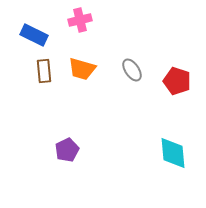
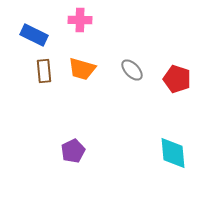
pink cross: rotated 15 degrees clockwise
gray ellipse: rotated 10 degrees counterclockwise
red pentagon: moved 2 px up
purple pentagon: moved 6 px right, 1 px down
